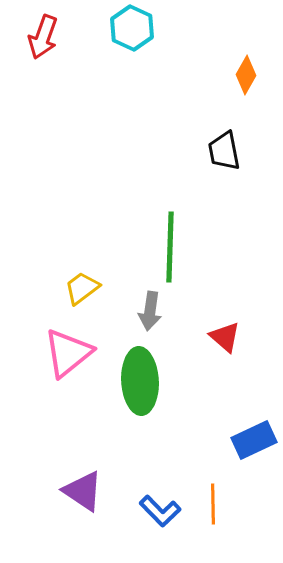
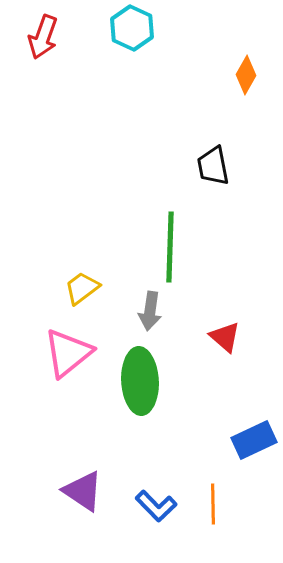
black trapezoid: moved 11 px left, 15 px down
blue L-shape: moved 4 px left, 5 px up
